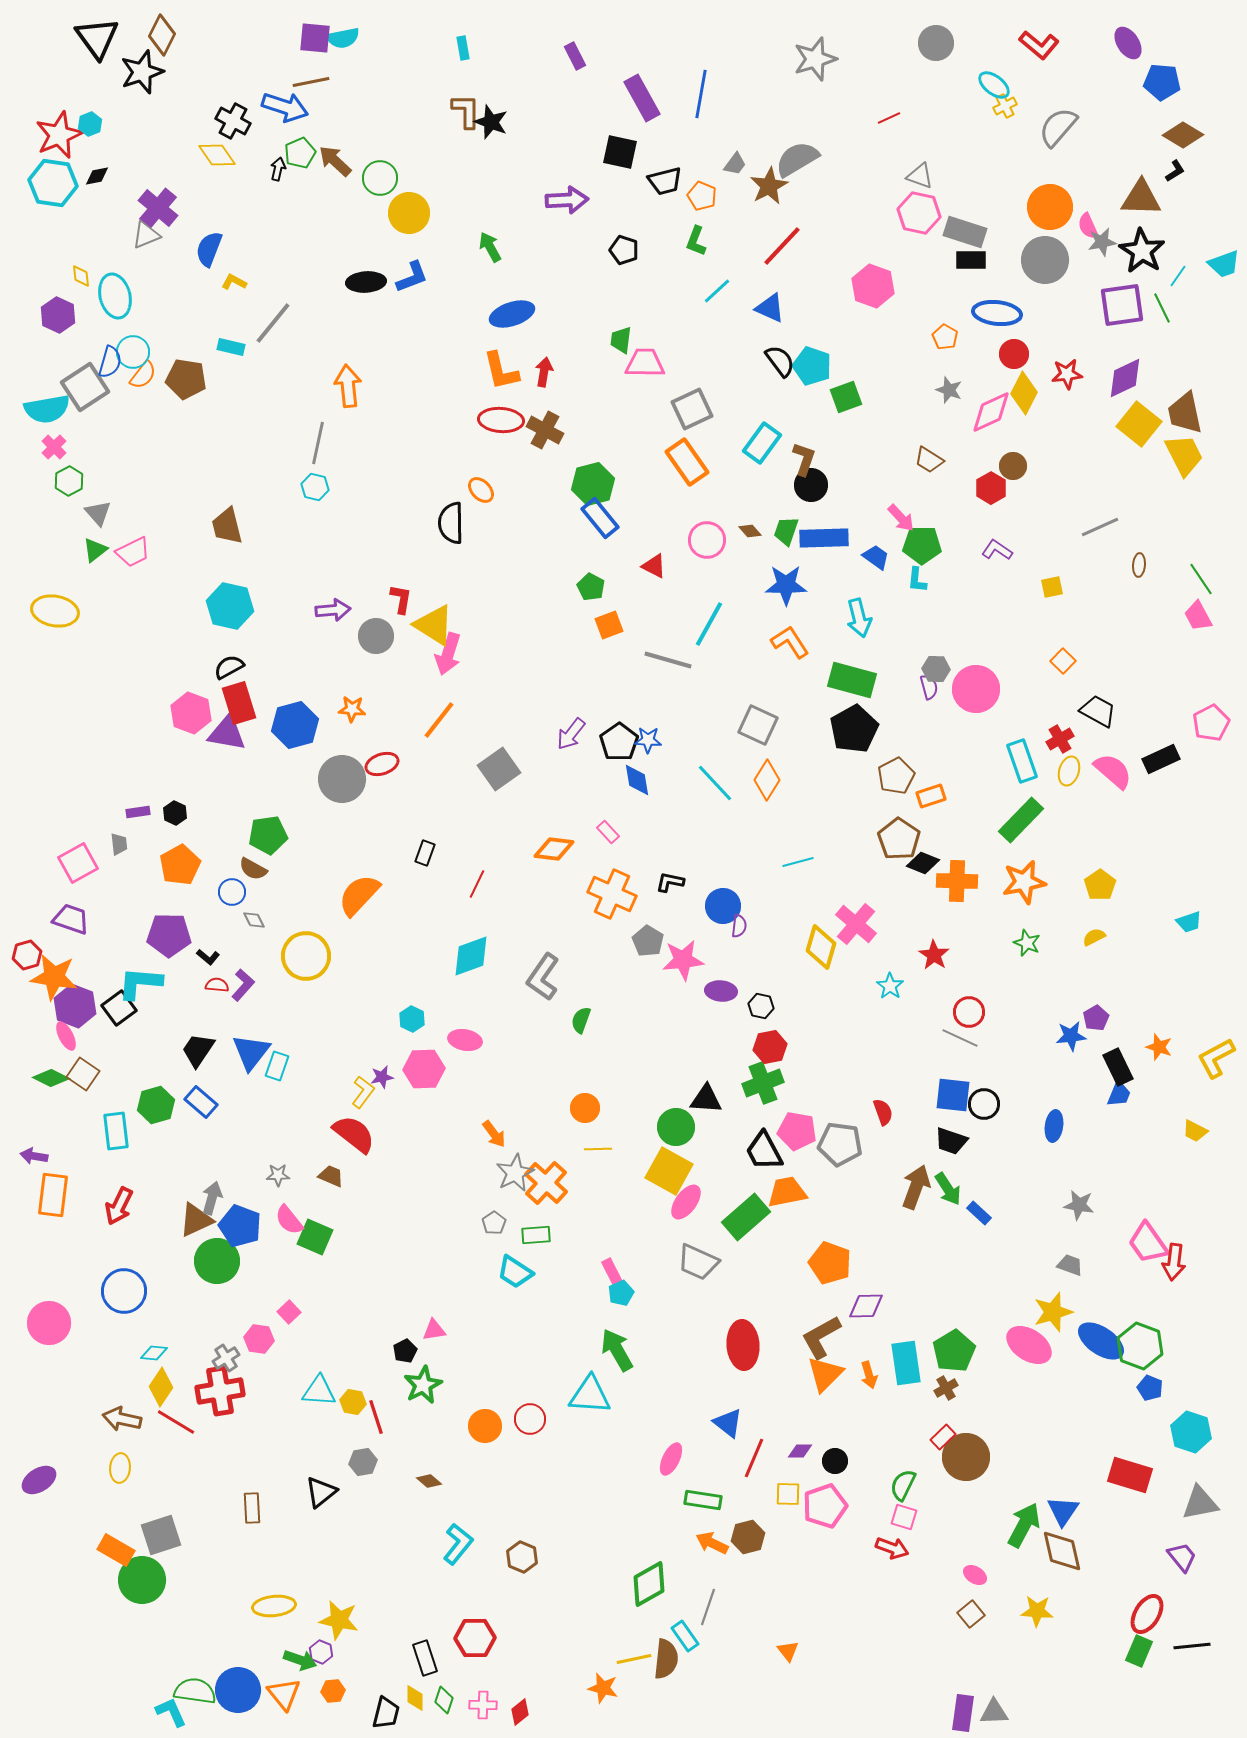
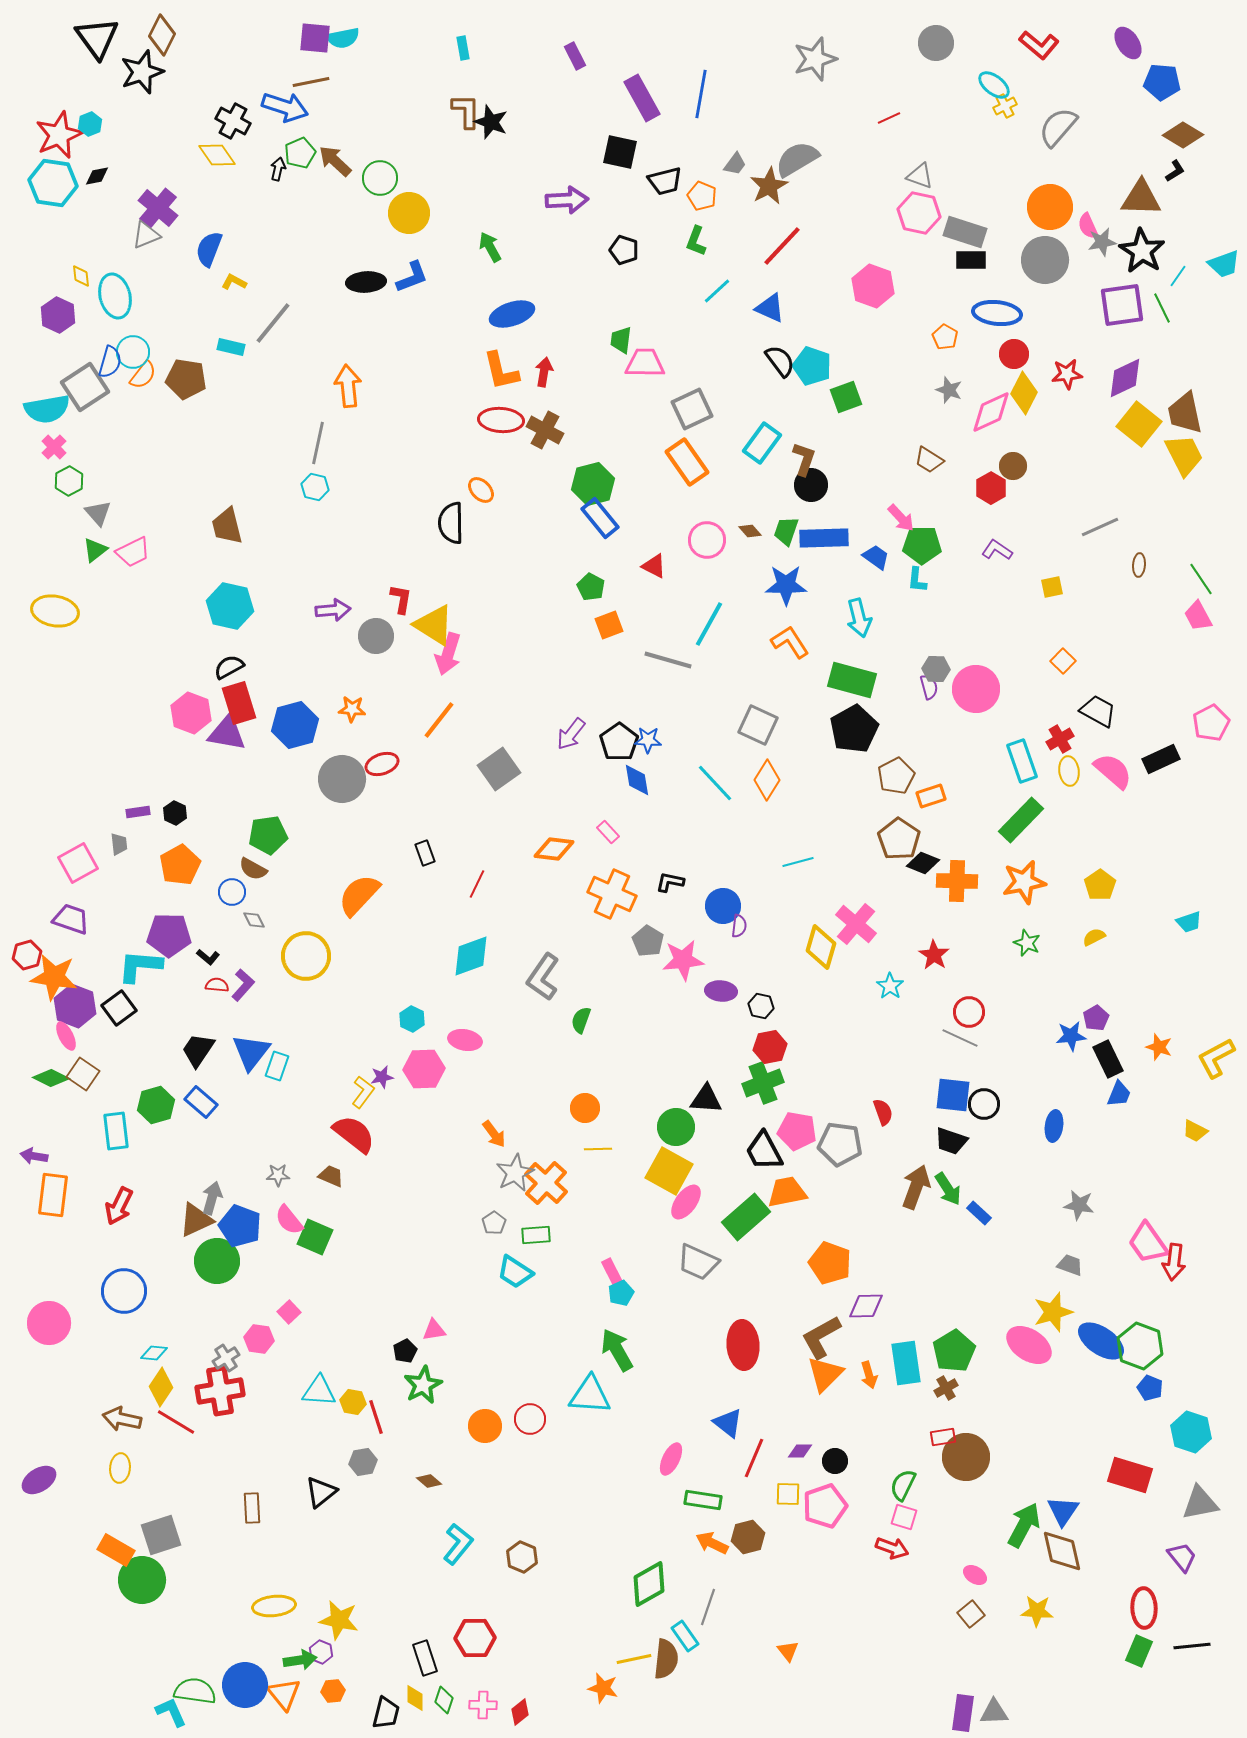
yellow ellipse at (1069, 771): rotated 24 degrees counterclockwise
black rectangle at (425, 853): rotated 40 degrees counterclockwise
cyan L-shape at (140, 983): moved 17 px up
black rectangle at (1118, 1067): moved 10 px left, 8 px up
red rectangle at (943, 1437): rotated 35 degrees clockwise
red ellipse at (1147, 1614): moved 3 px left, 6 px up; rotated 33 degrees counterclockwise
green arrow at (300, 1660): rotated 28 degrees counterclockwise
blue circle at (238, 1690): moved 7 px right, 5 px up
